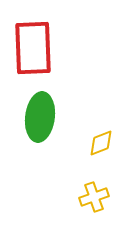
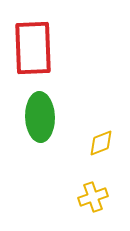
green ellipse: rotated 9 degrees counterclockwise
yellow cross: moved 1 px left
